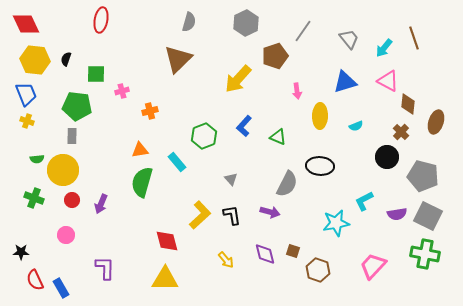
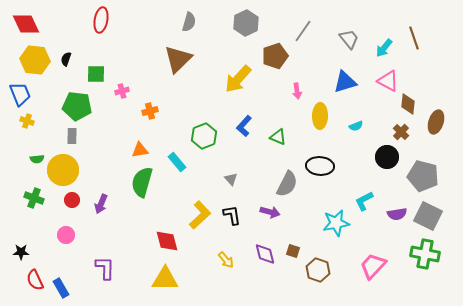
blue trapezoid at (26, 94): moved 6 px left
